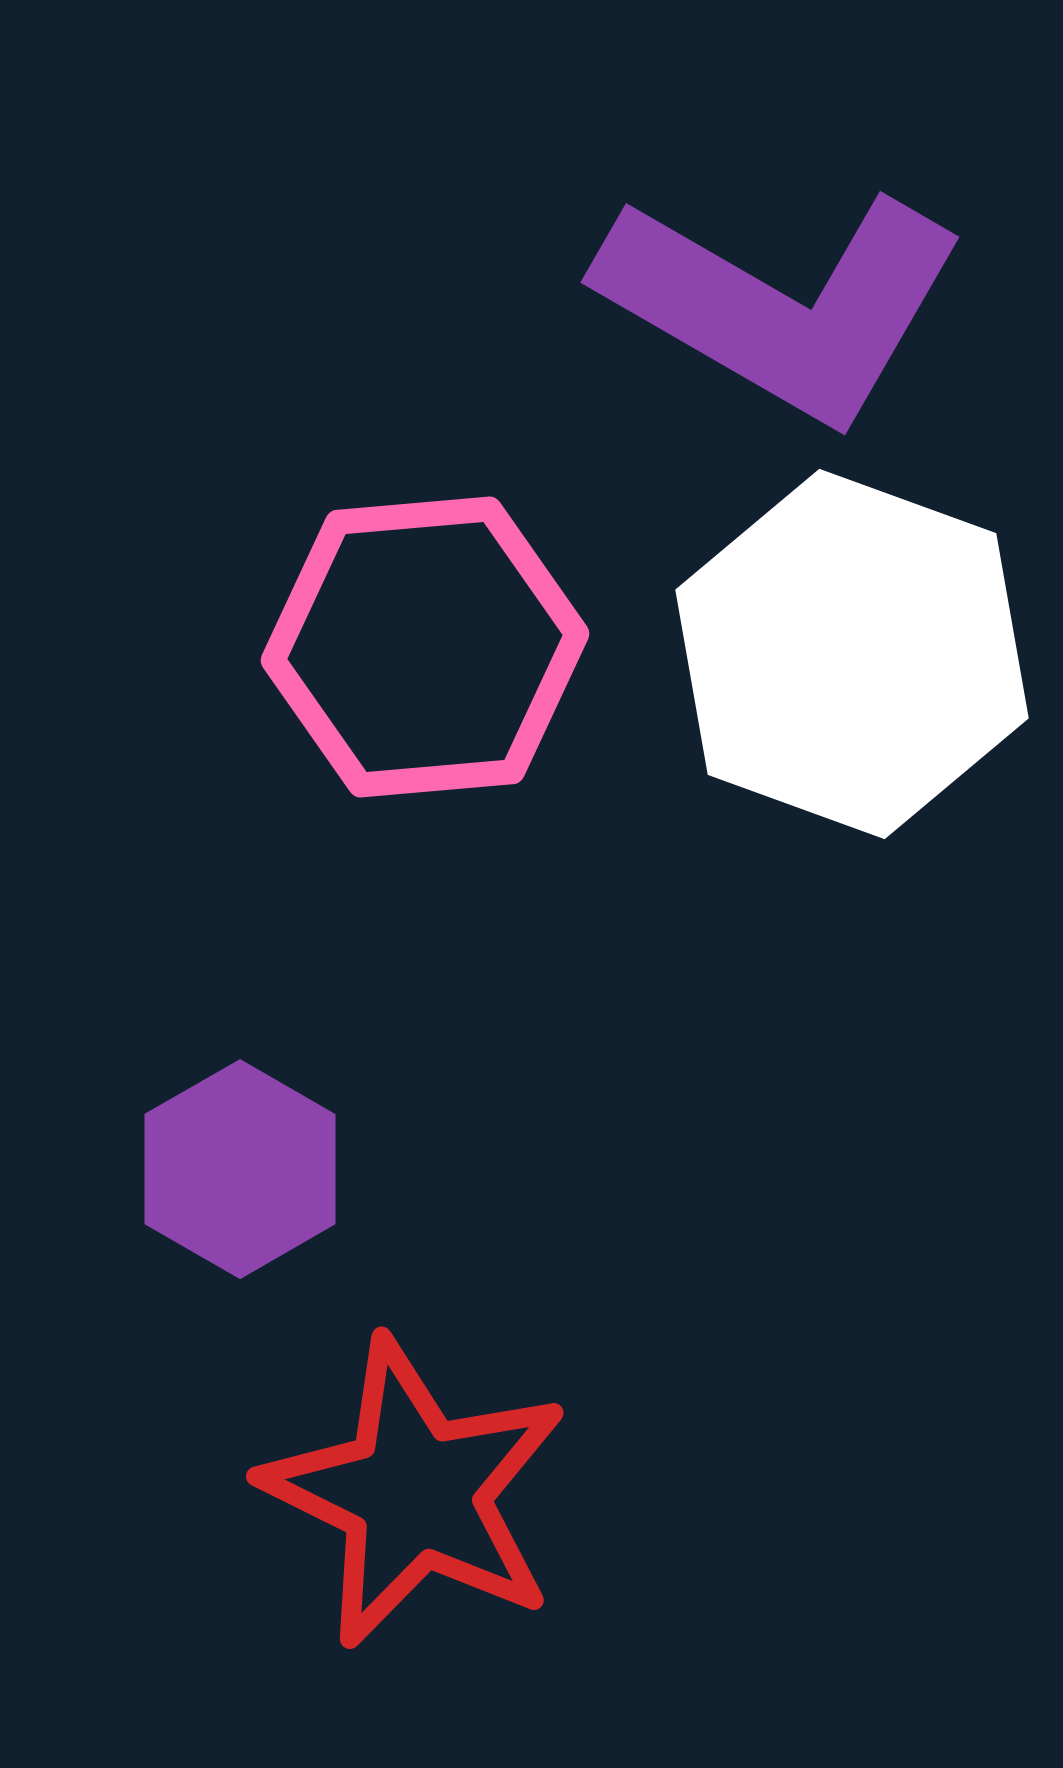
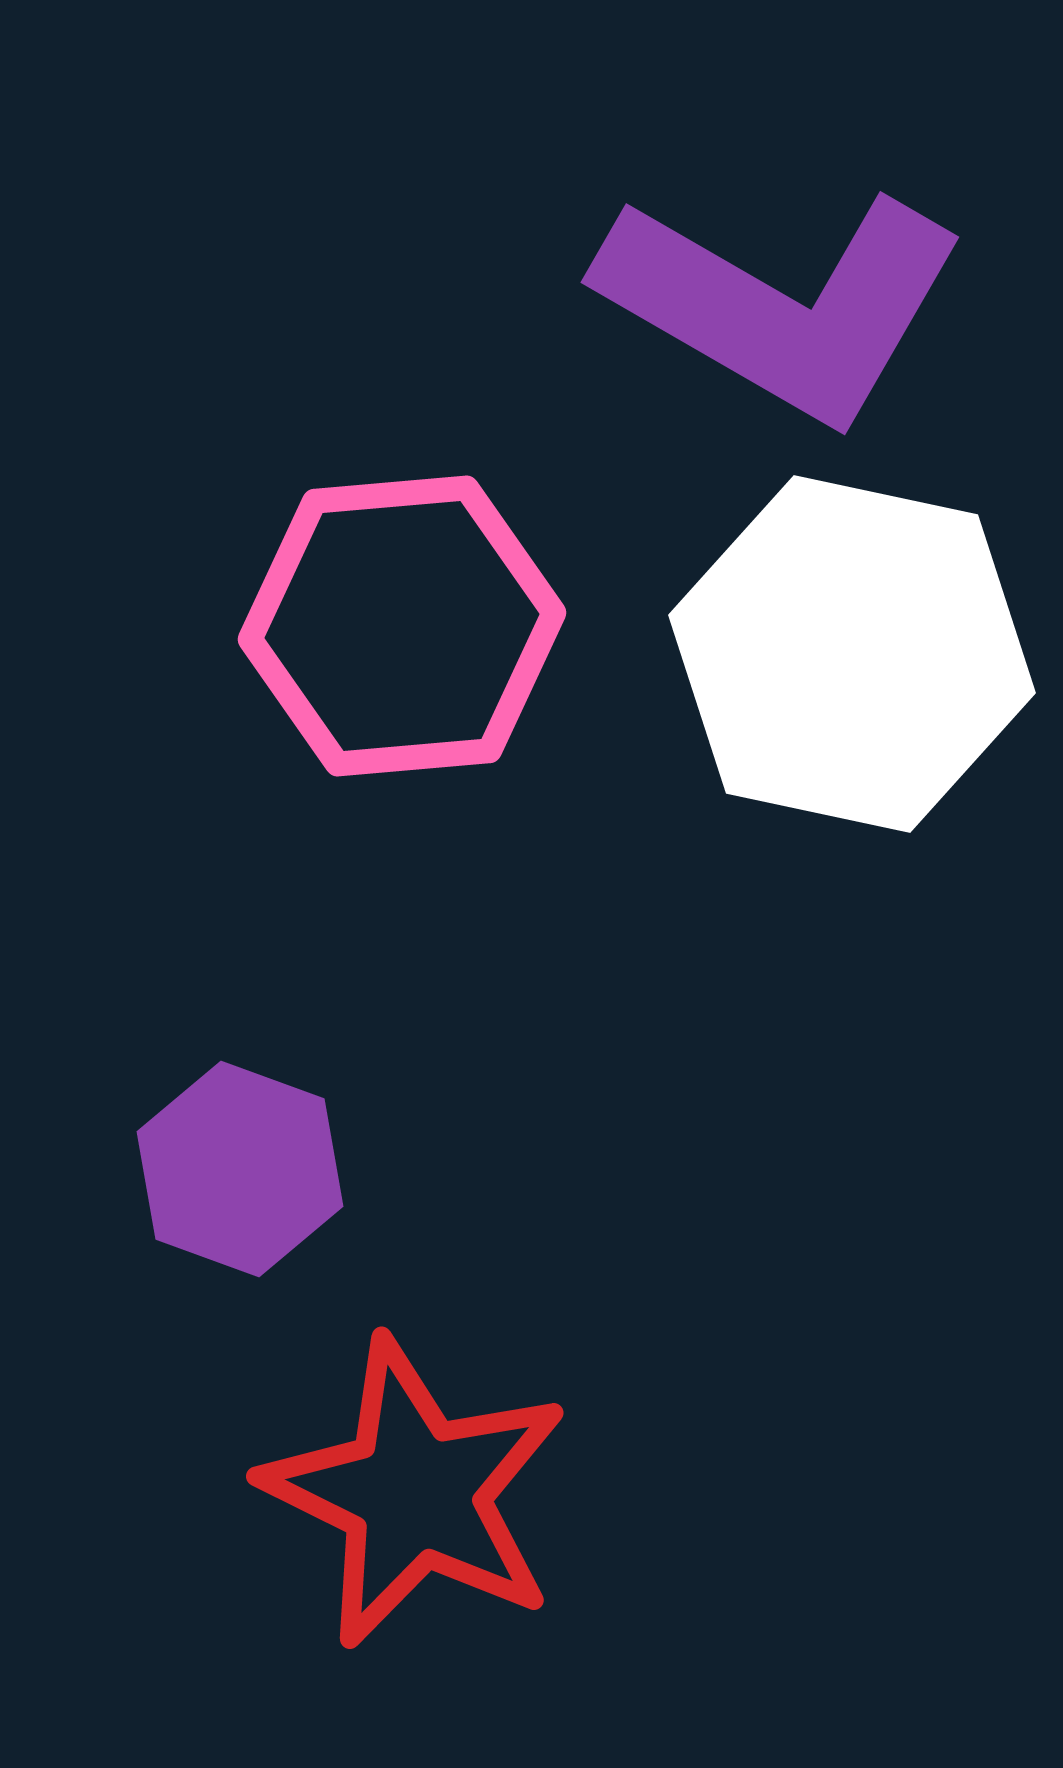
pink hexagon: moved 23 px left, 21 px up
white hexagon: rotated 8 degrees counterclockwise
purple hexagon: rotated 10 degrees counterclockwise
